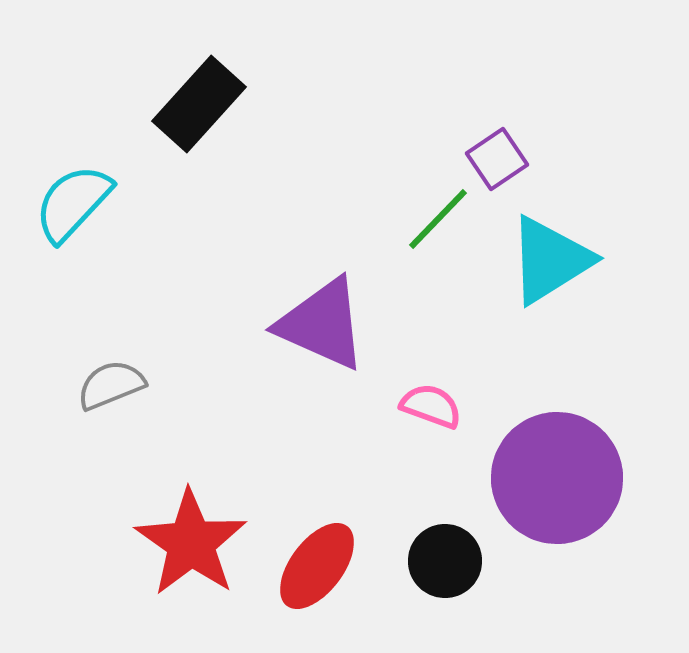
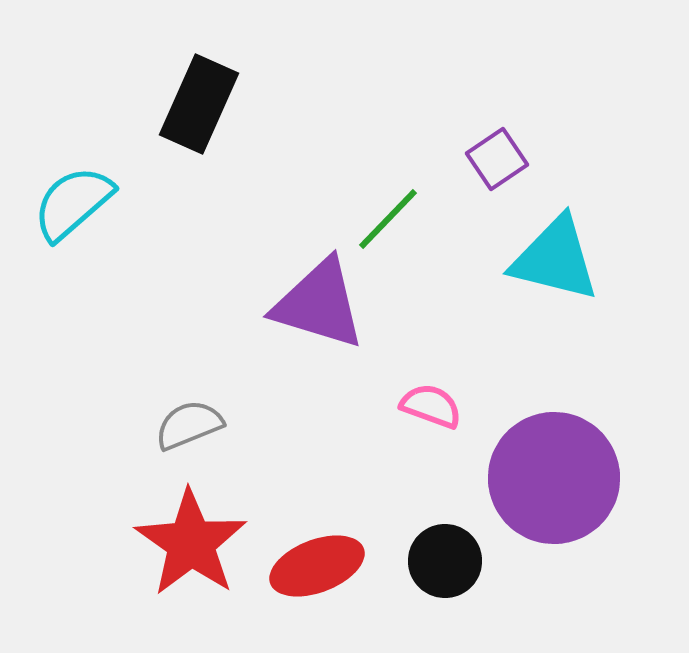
black rectangle: rotated 18 degrees counterclockwise
cyan semicircle: rotated 6 degrees clockwise
green line: moved 50 px left
cyan triangle: moved 5 px right, 1 px up; rotated 46 degrees clockwise
purple triangle: moved 3 px left, 20 px up; rotated 7 degrees counterclockwise
gray semicircle: moved 78 px right, 40 px down
purple circle: moved 3 px left
red ellipse: rotated 32 degrees clockwise
